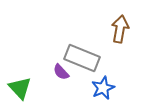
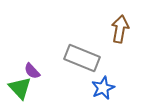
purple semicircle: moved 29 px left, 1 px up
